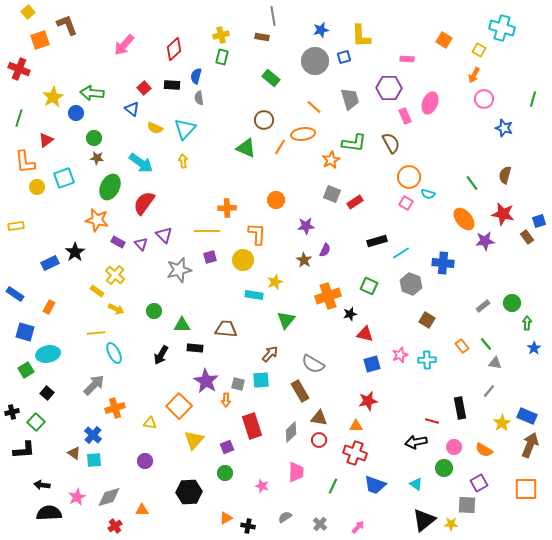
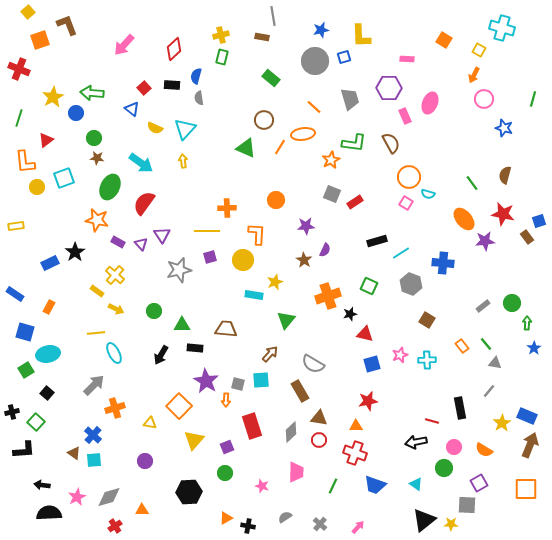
purple triangle at (164, 235): moved 2 px left; rotated 12 degrees clockwise
